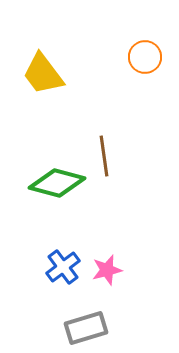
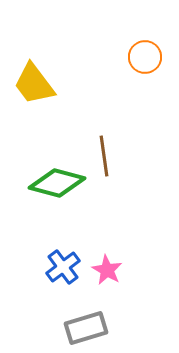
yellow trapezoid: moved 9 px left, 10 px down
pink star: rotated 28 degrees counterclockwise
